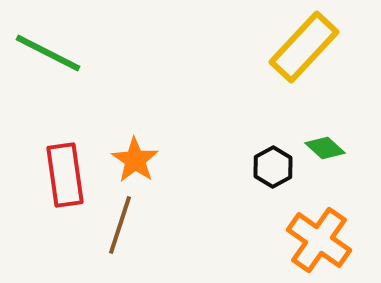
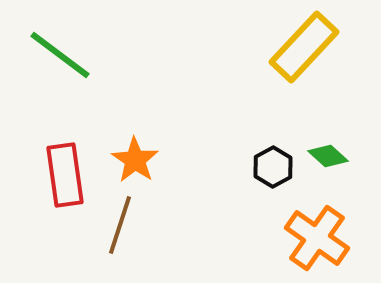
green line: moved 12 px right, 2 px down; rotated 10 degrees clockwise
green diamond: moved 3 px right, 8 px down
orange cross: moved 2 px left, 2 px up
